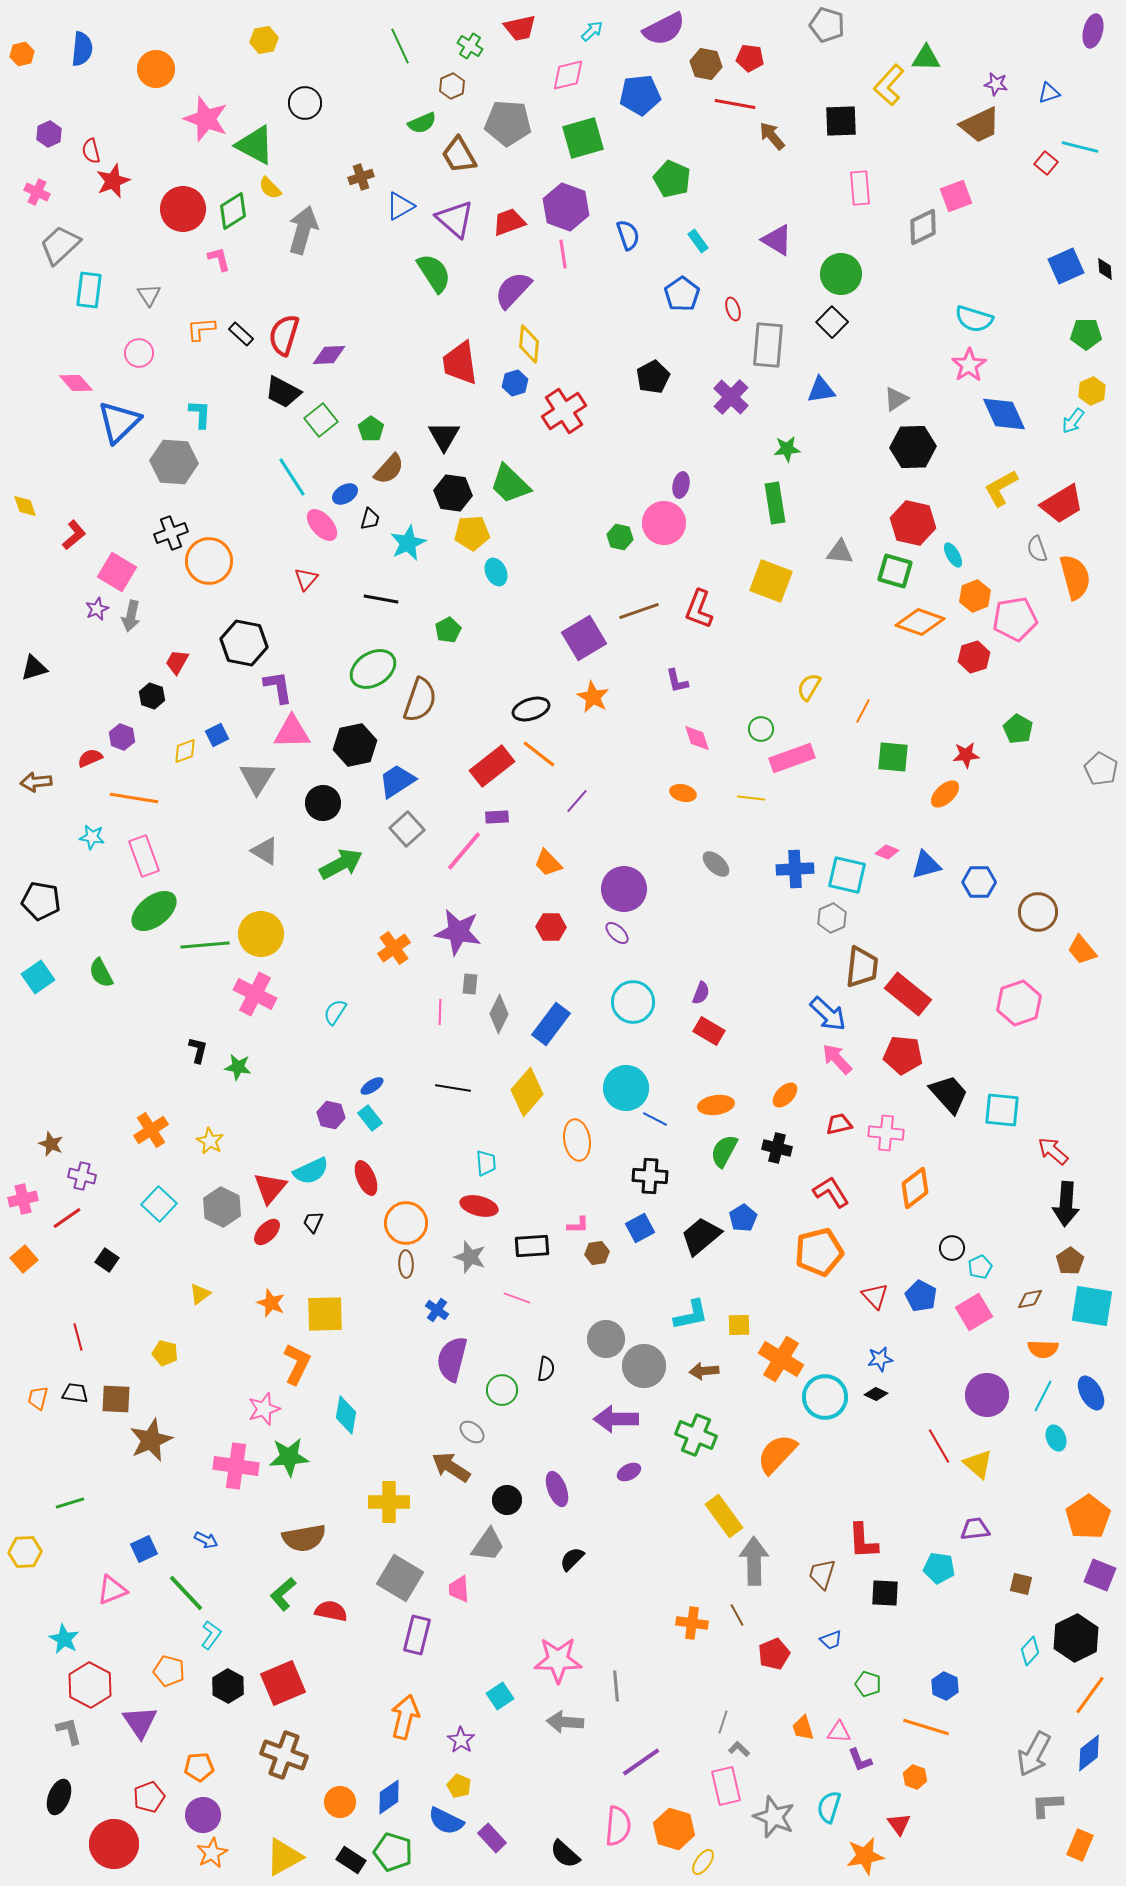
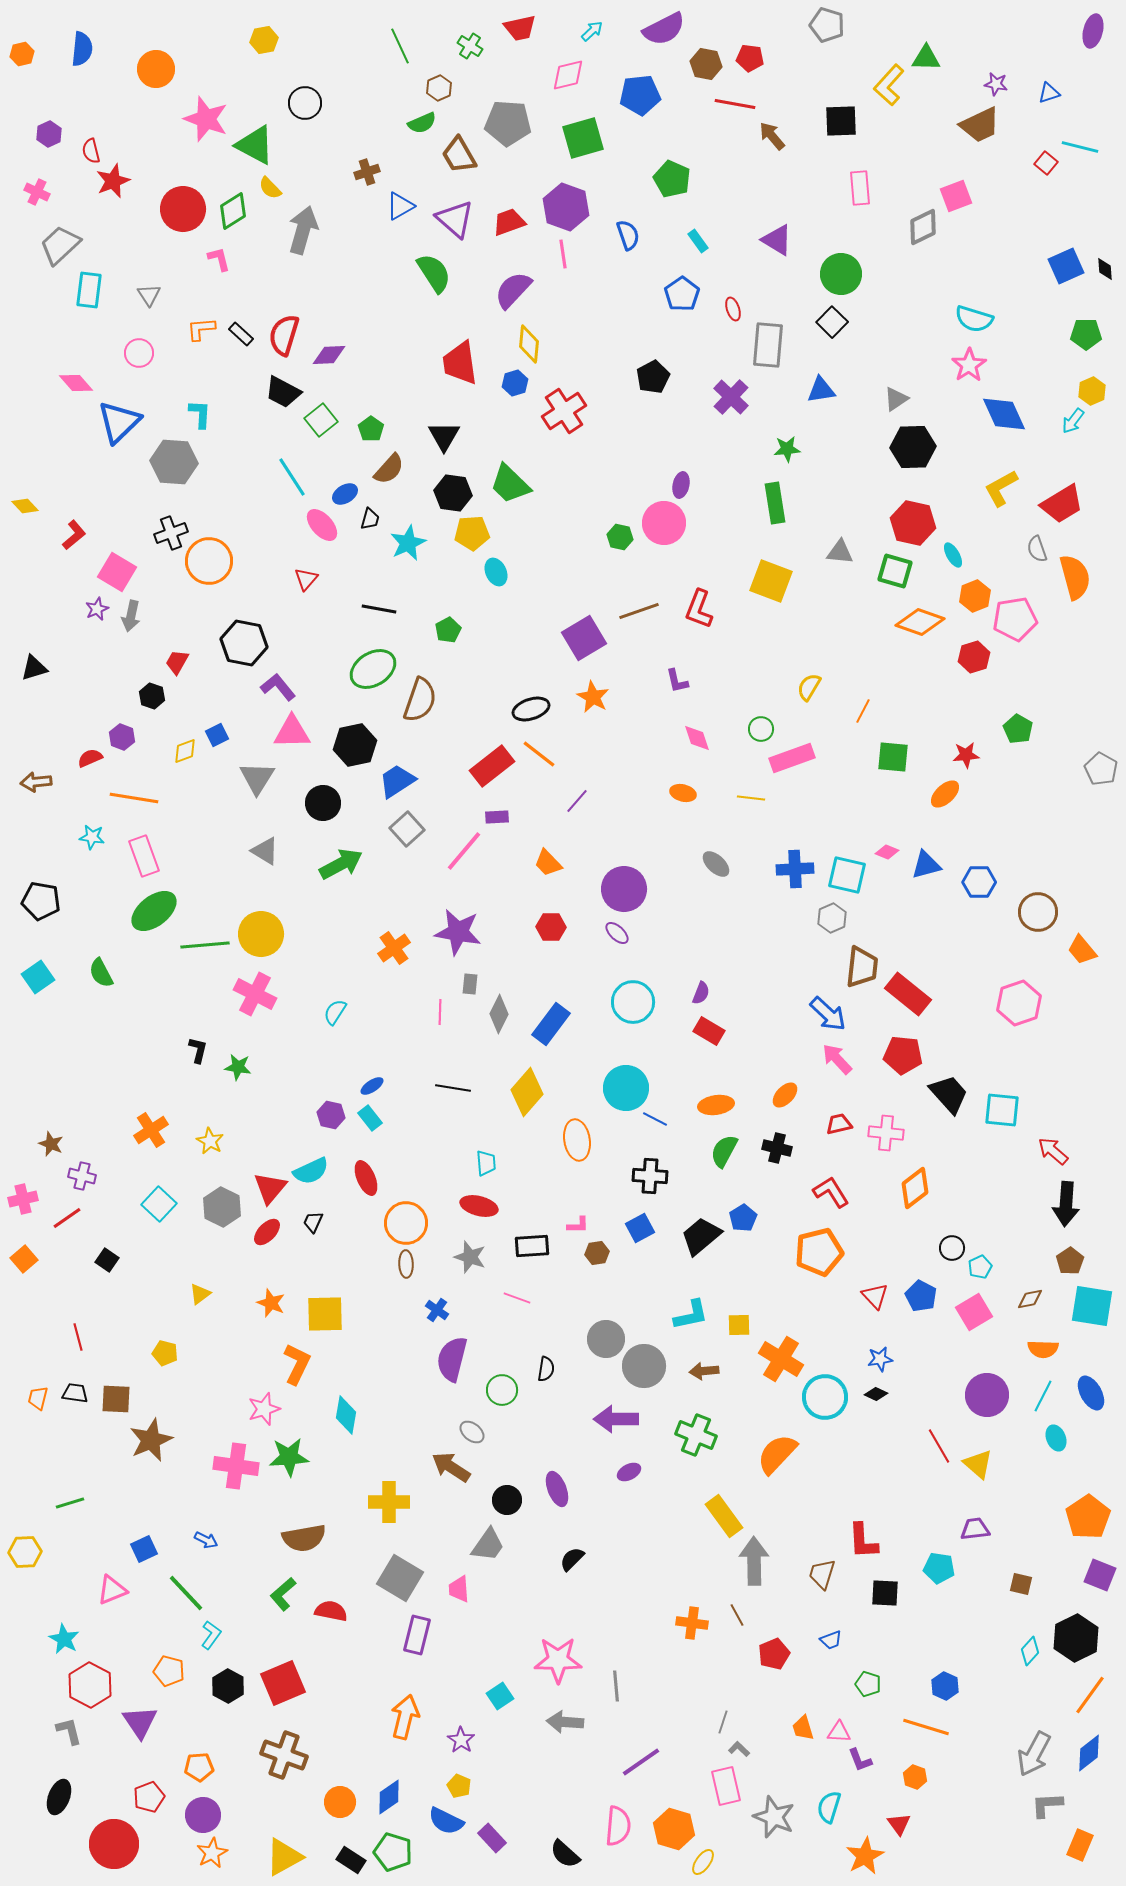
brown hexagon at (452, 86): moved 13 px left, 2 px down
brown cross at (361, 177): moved 6 px right, 5 px up
yellow diamond at (25, 506): rotated 24 degrees counterclockwise
black line at (381, 599): moved 2 px left, 10 px down
purple L-shape at (278, 687): rotated 30 degrees counterclockwise
orange star at (865, 1856): rotated 18 degrees counterclockwise
